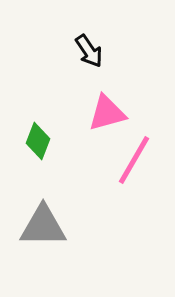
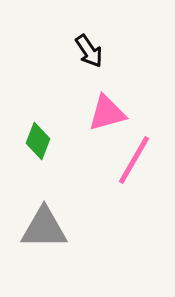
gray triangle: moved 1 px right, 2 px down
